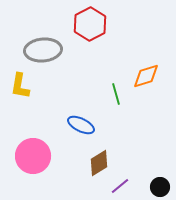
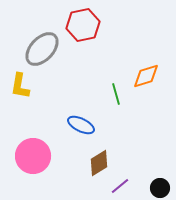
red hexagon: moved 7 px left, 1 px down; rotated 16 degrees clockwise
gray ellipse: moved 1 px left, 1 px up; rotated 42 degrees counterclockwise
black circle: moved 1 px down
